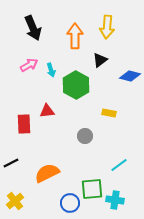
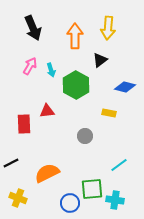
yellow arrow: moved 1 px right, 1 px down
pink arrow: moved 1 px right, 1 px down; rotated 30 degrees counterclockwise
blue diamond: moved 5 px left, 11 px down
yellow cross: moved 3 px right, 3 px up; rotated 30 degrees counterclockwise
